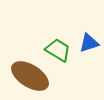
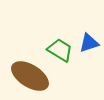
green trapezoid: moved 2 px right
